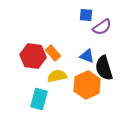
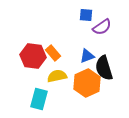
blue triangle: rotated 42 degrees counterclockwise
orange hexagon: moved 2 px up
